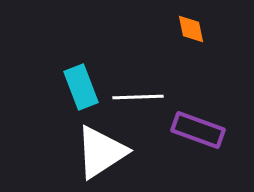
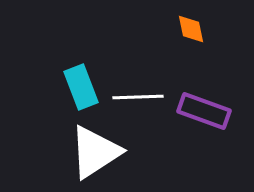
purple rectangle: moved 6 px right, 19 px up
white triangle: moved 6 px left
